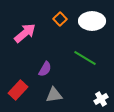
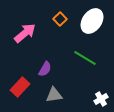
white ellipse: rotated 55 degrees counterclockwise
red rectangle: moved 2 px right, 3 px up
